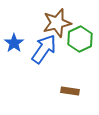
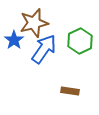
brown star: moved 23 px left
green hexagon: moved 2 px down
blue star: moved 3 px up
